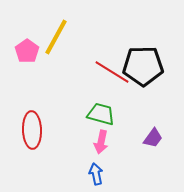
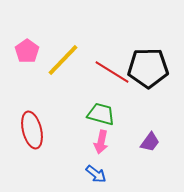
yellow line: moved 7 px right, 23 px down; rotated 15 degrees clockwise
black pentagon: moved 5 px right, 2 px down
red ellipse: rotated 12 degrees counterclockwise
purple trapezoid: moved 3 px left, 4 px down
blue arrow: rotated 140 degrees clockwise
